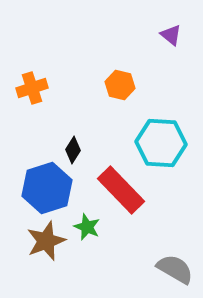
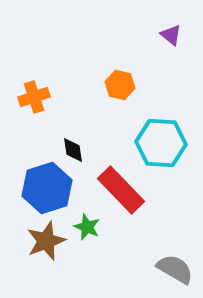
orange cross: moved 2 px right, 9 px down
black diamond: rotated 40 degrees counterclockwise
